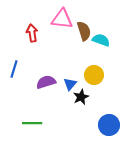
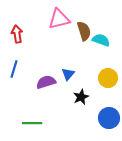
pink triangle: moved 3 px left; rotated 20 degrees counterclockwise
red arrow: moved 15 px left, 1 px down
yellow circle: moved 14 px right, 3 px down
blue triangle: moved 2 px left, 10 px up
blue circle: moved 7 px up
